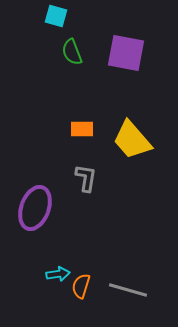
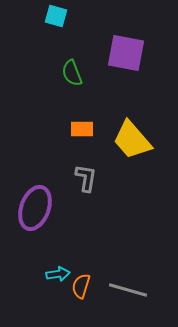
green semicircle: moved 21 px down
